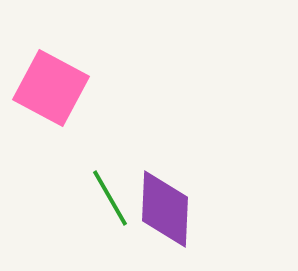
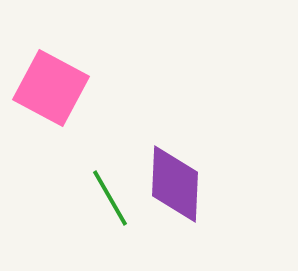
purple diamond: moved 10 px right, 25 px up
